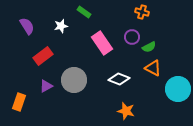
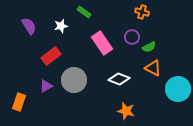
purple semicircle: moved 2 px right
red rectangle: moved 8 px right
